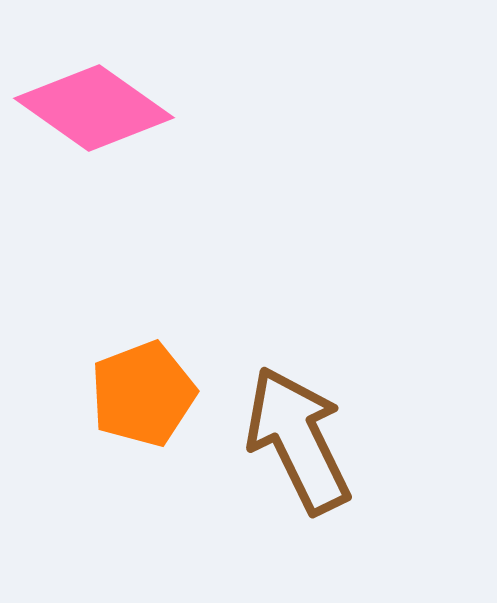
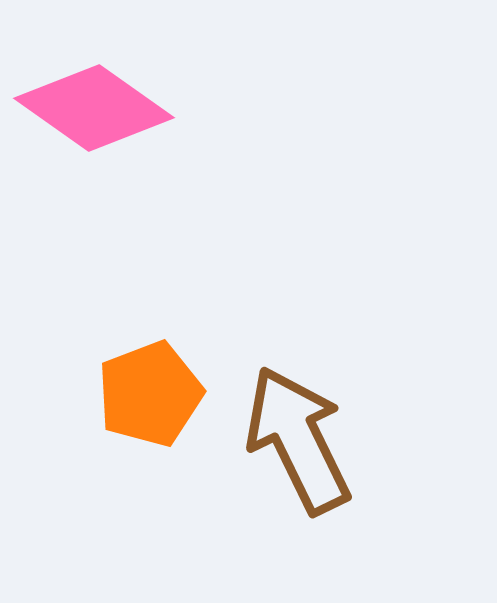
orange pentagon: moved 7 px right
